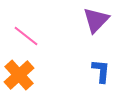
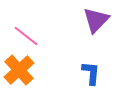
blue L-shape: moved 10 px left, 2 px down
orange cross: moved 5 px up
